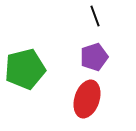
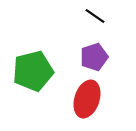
black line: rotated 35 degrees counterclockwise
green pentagon: moved 8 px right, 2 px down
